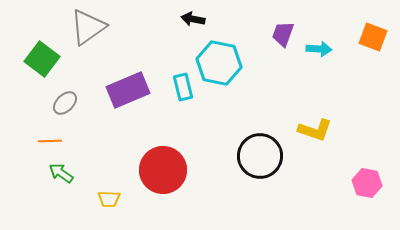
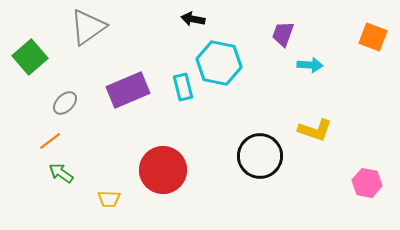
cyan arrow: moved 9 px left, 16 px down
green square: moved 12 px left, 2 px up; rotated 12 degrees clockwise
orange line: rotated 35 degrees counterclockwise
